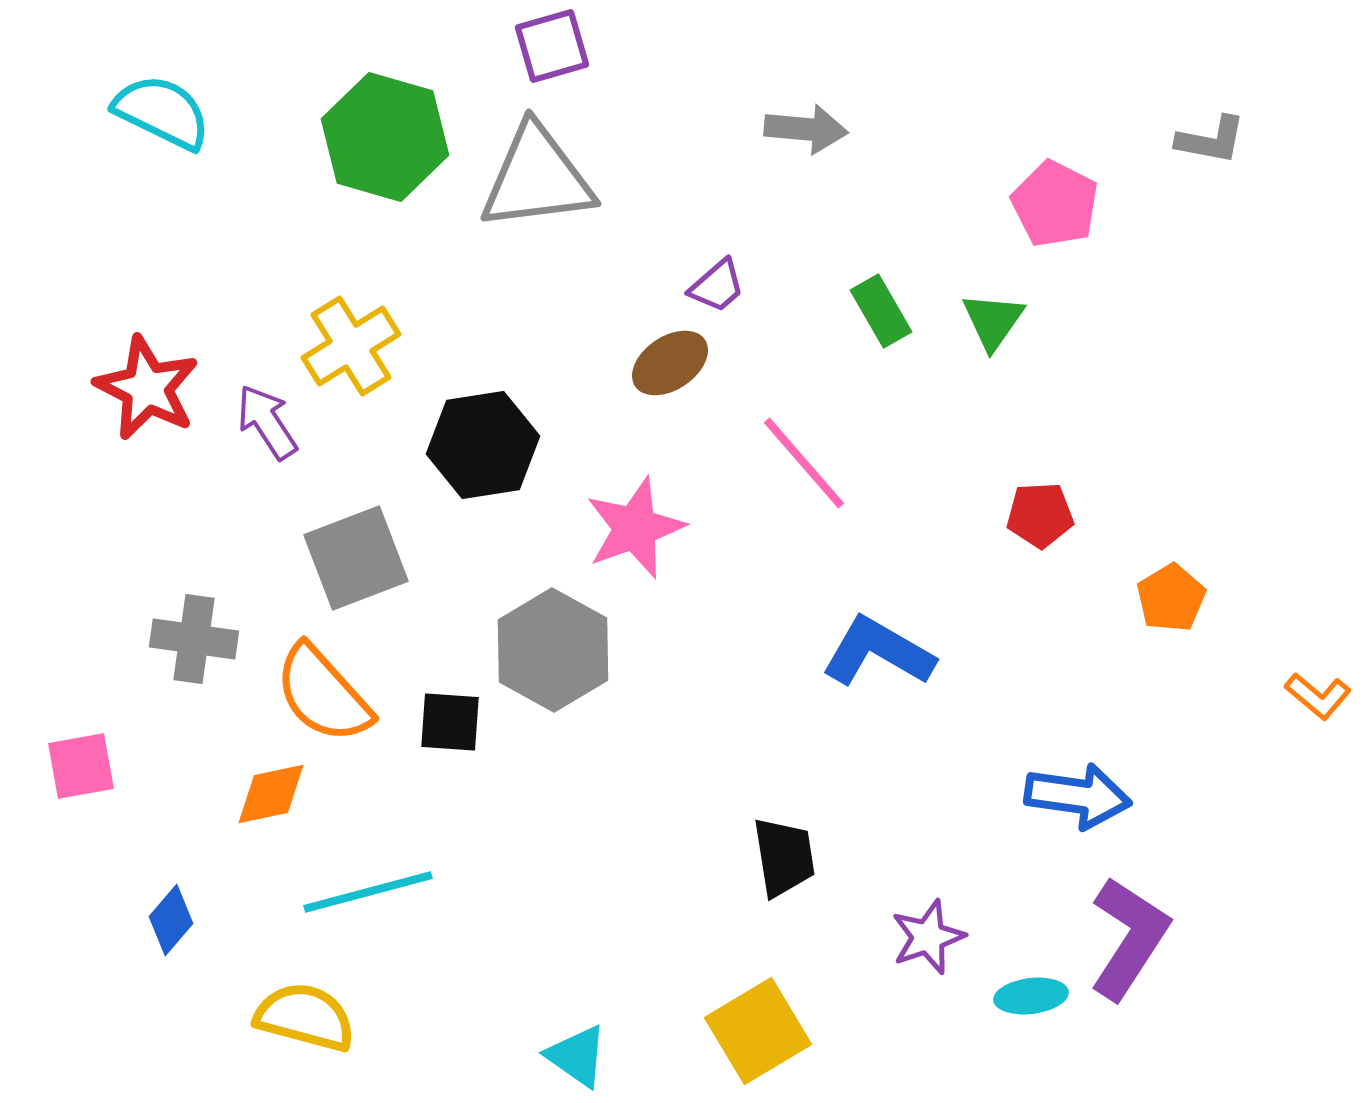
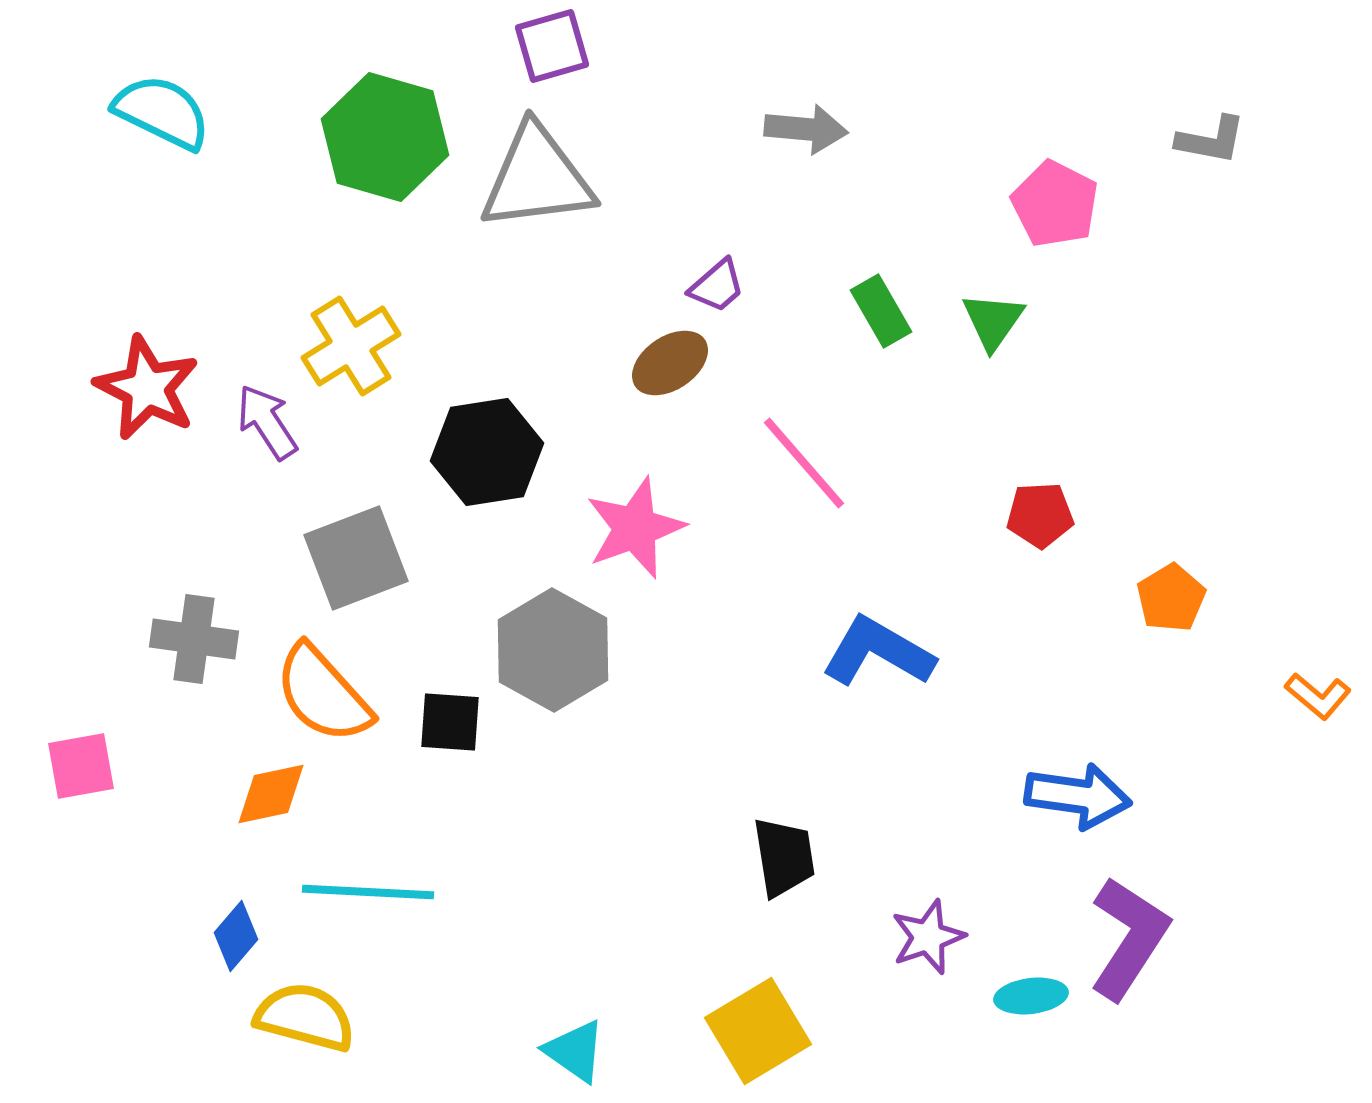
black hexagon: moved 4 px right, 7 px down
cyan line: rotated 18 degrees clockwise
blue diamond: moved 65 px right, 16 px down
cyan triangle: moved 2 px left, 5 px up
